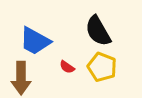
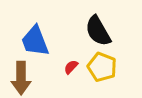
blue trapezoid: rotated 40 degrees clockwise
red semicircle: moved 4 px right; rotated 98 degrees clockwise
